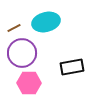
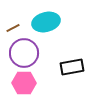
brown line: moved 1 px left
purple circle: moved 2 px right
pink hexagon: moved 5 px left
